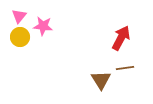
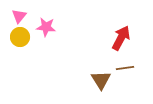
pink star: moved 3 px right, 1 px down
